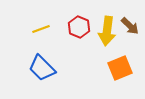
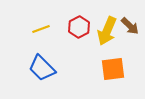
red hexagon: rotated 10 degrees clockwise
yellow arrow: rotated 16 degrees clockwise
orange square: moved 7 px left, 1 px down; rotated 15 degrees clockwise
